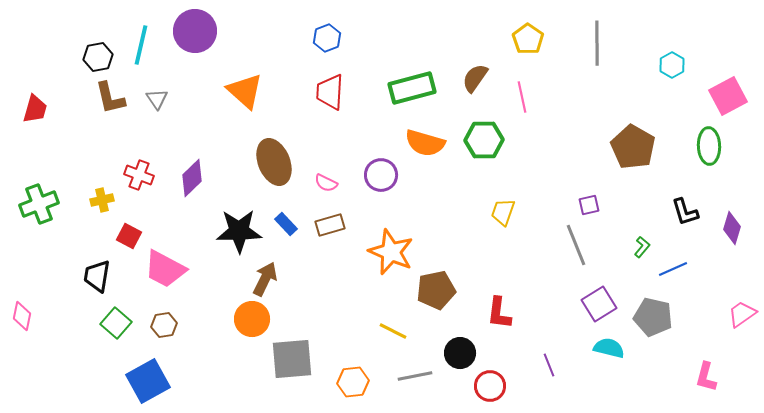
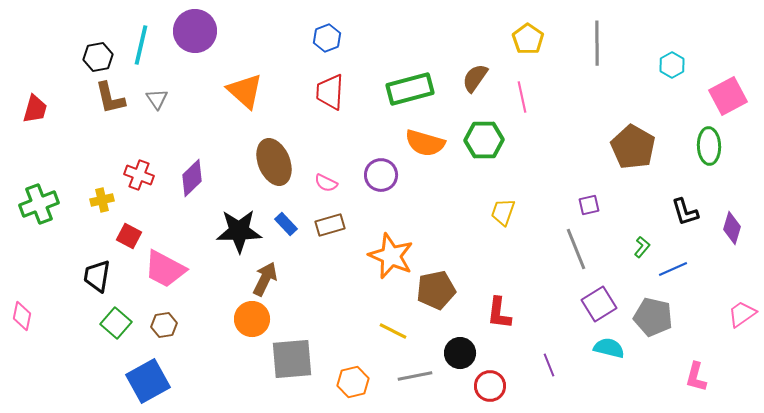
green rectangle at (412, 88): moved 2 px left, 1 px down
gray line at (576, 245): moved 4 px down
orange star at (391, 252): moved 4 px down
pink L-shape at (706, 377): moved 10 px left
orange hexagon at (353, 382): rotated 8 degrees counterclockwise
